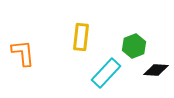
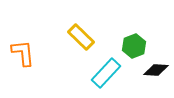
yellow rectangle: rotated 52 degrees counterclockwise
